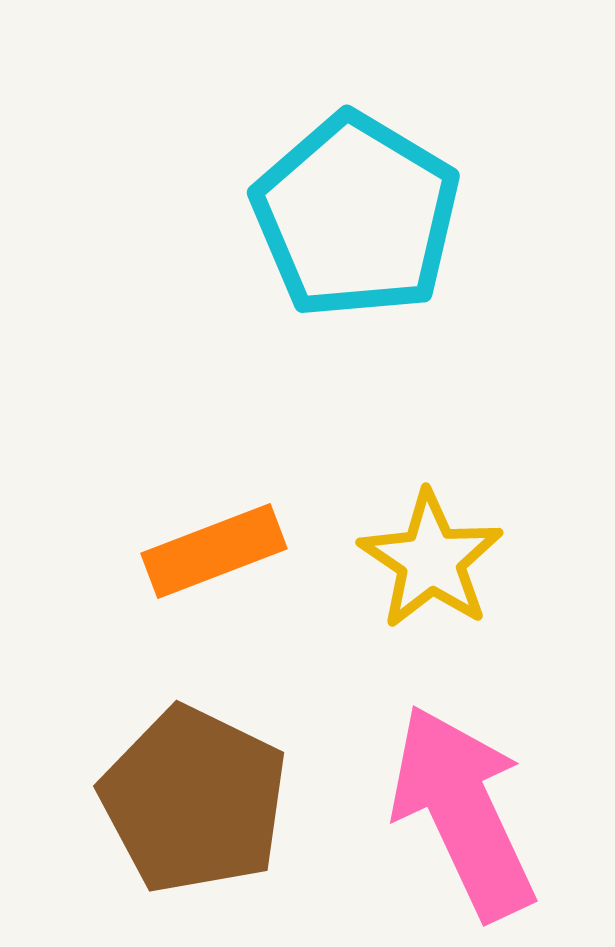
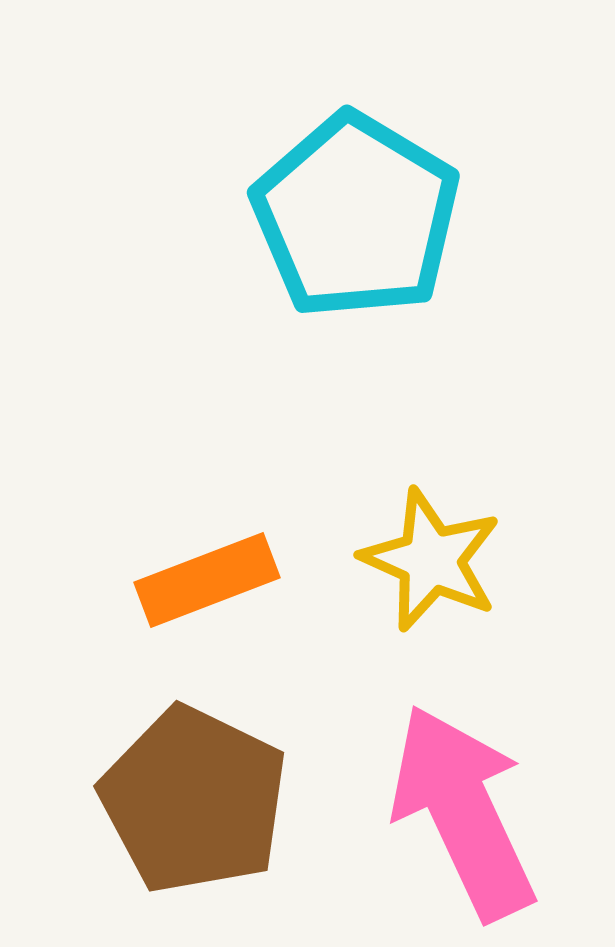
orange rectangle: moved 7 px left, 29 px down
yellow star: rotated 10 degrees counterclockwise
